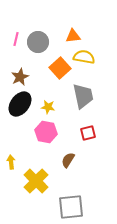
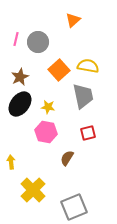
orange triangle: moved 16 px up; rotated 35 degrees counterclockwise
yellow semicircle: moved 4 px right, 9 px down
orange square: moved 1 px left, 2 px down
brown semicircle: moved 1 px left, 2 px up
yellow cross: moved 3 px left, 9 px down
gray square: moved 3 px right; rotated 16 degrees counterclockwise
